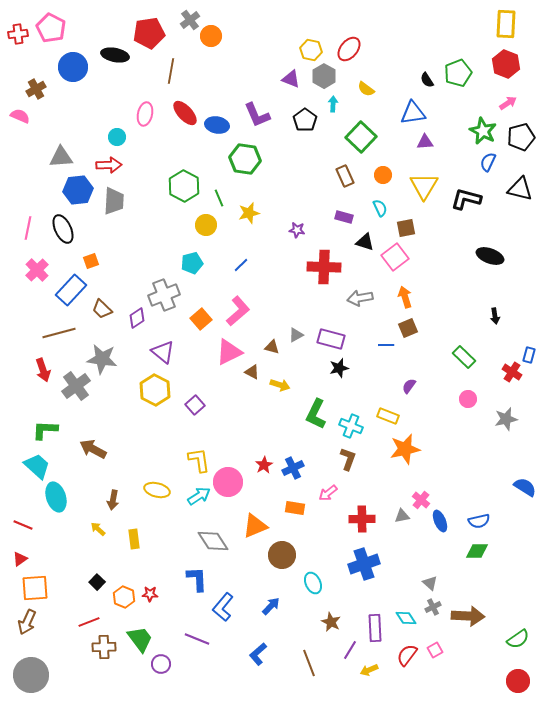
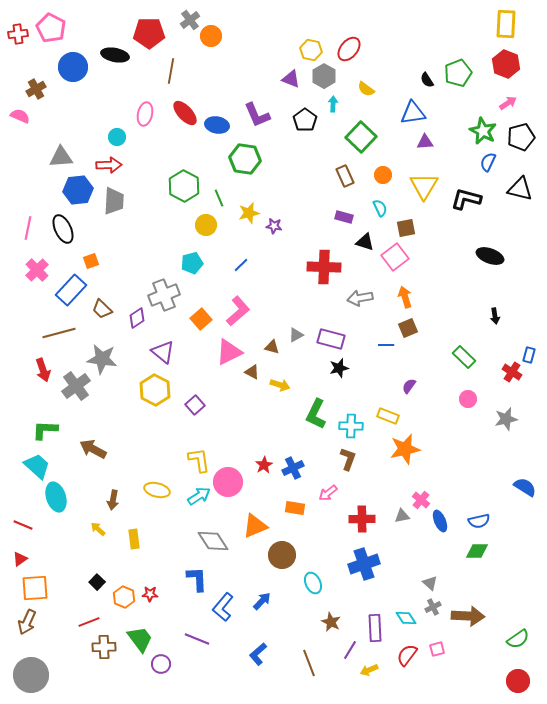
red pentagon at (149, 33): rotated 8 degrees clockwise
purple star at (297, 230): moved 23 px left, 4 px up
cyan cross at (351, 426): rotated 20 degrees counterclockwise
blue arrow at (271, 606): moved 9 px left, 5 px up
pink square at (435, 650): moved 2 px right, 1 px up; rotated 14 degrees clockwise
